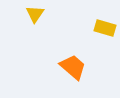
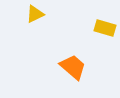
yellow triangle: rotated 30 degrees clockwise
